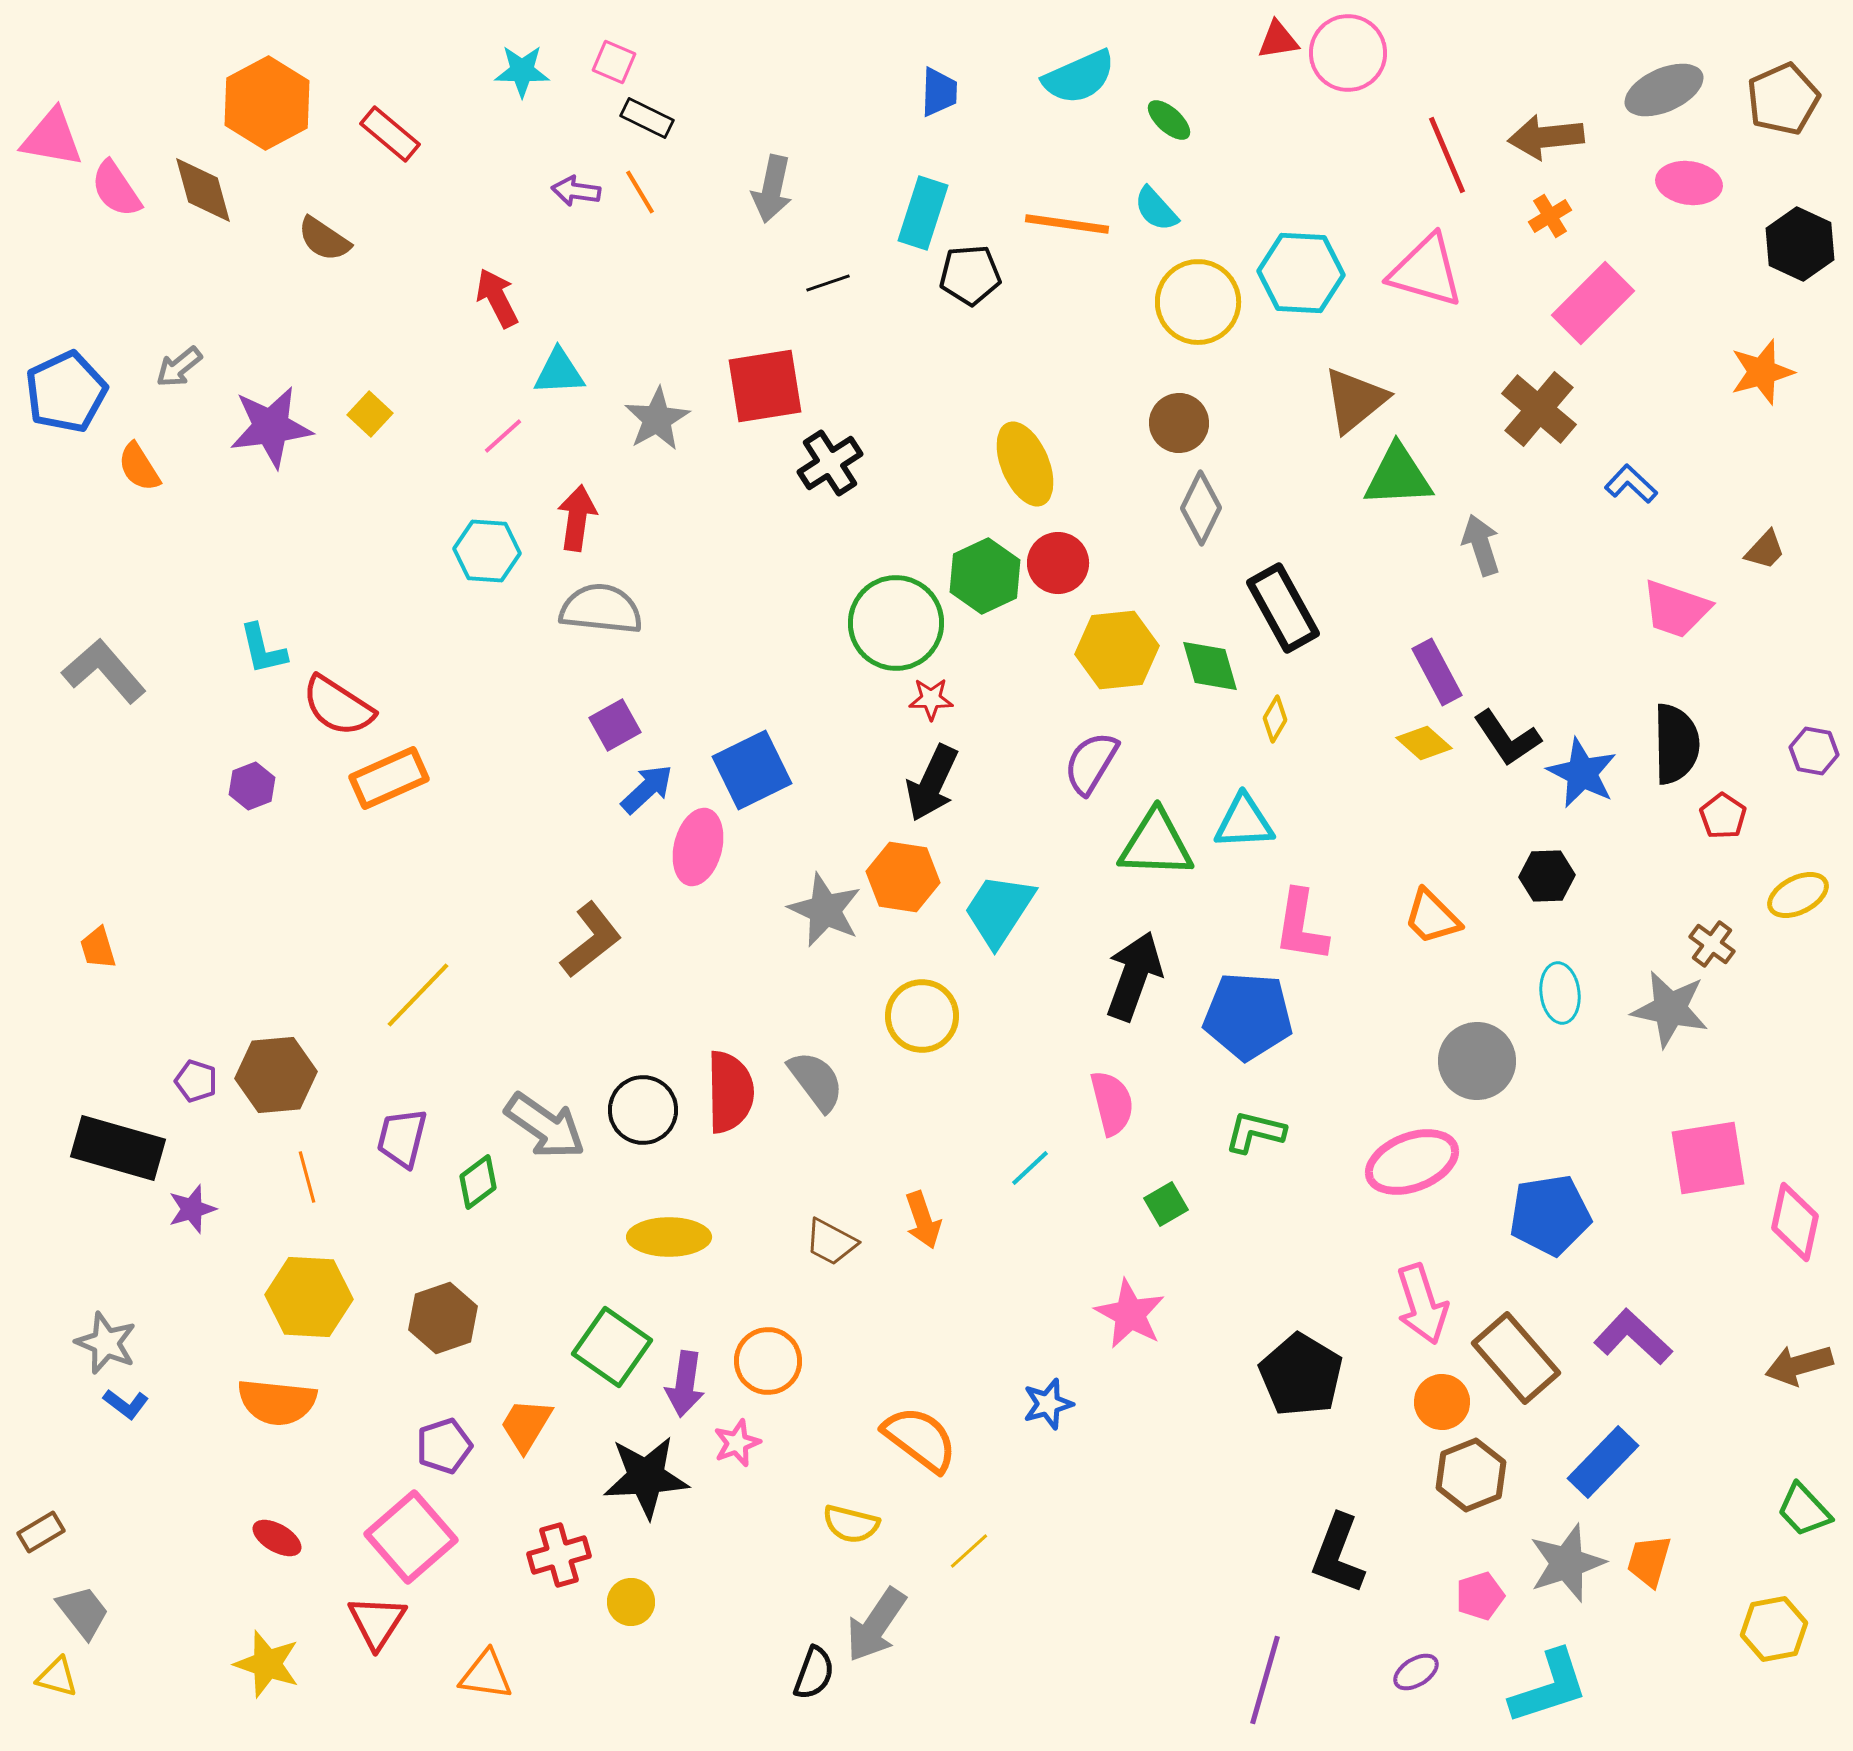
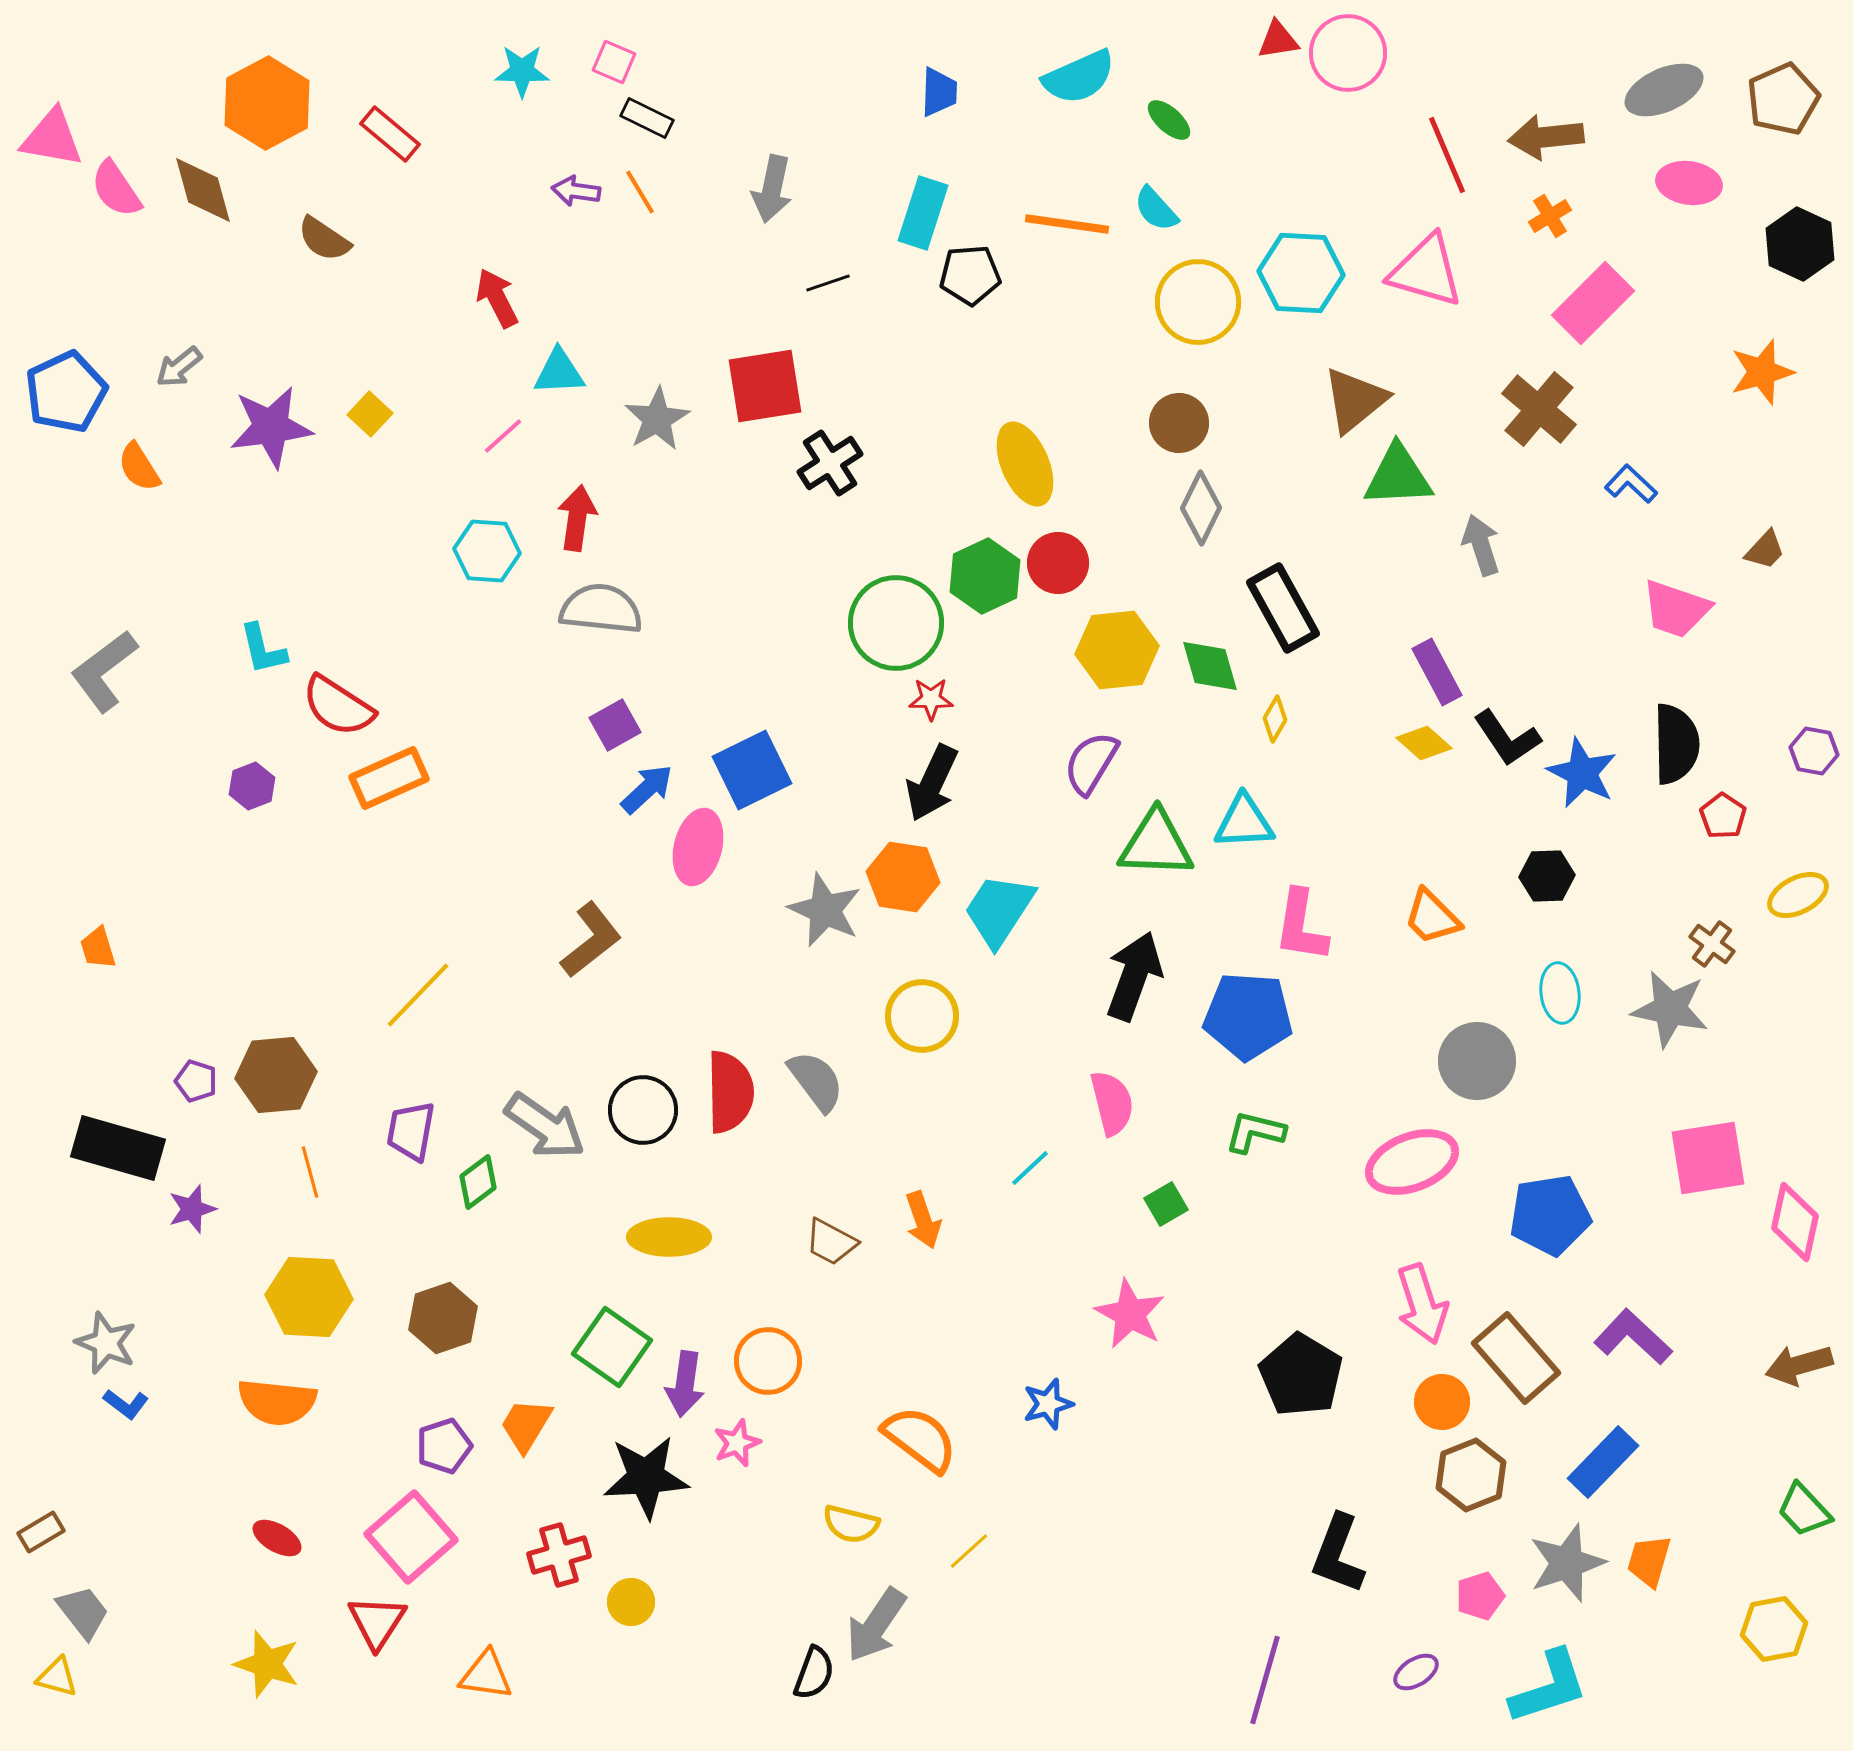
gray L-shape at (104, 671): rotated 86 degrees counterclockwise
purple trapezoid at (402, 1138): moved 9 px right, 7 px up; rotated 4 degrees counterclockwise
orange line at (307, 1177): moved 3 px right, 5 px up
